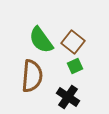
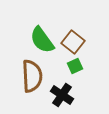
green semicircle: moved 1 px right
brown semicircle: rotated 8 degrees counterclockwise
black cross: moved 6 px left, 2 px up
